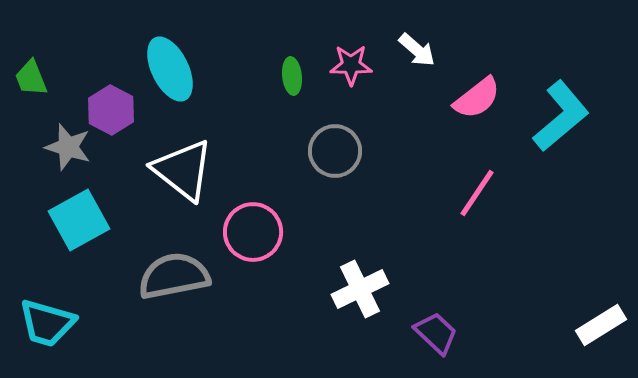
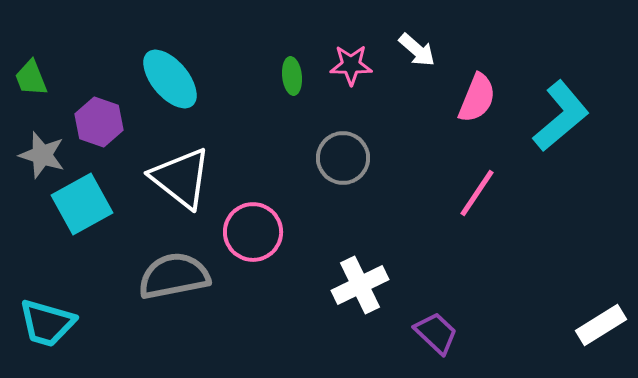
cyan ellipse: moved 10 px down; rotated 14 degrees counterclockwise
pink semicircle: rotated 30 degrees counterclockwise
purple hexagon: moved 12 px left, 12 px down; rotated 9 degrees counterclockwise
gray star: moved 26 px left, 8 px down
gray circle: moved 8 px right, 7 px down
white triangle: moved 2 px left, 8 px down
cyan square: moved 3 px right, 16 px up
white cross: moved 4 px up
